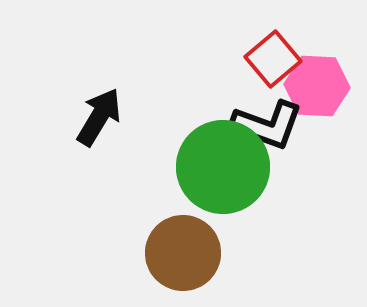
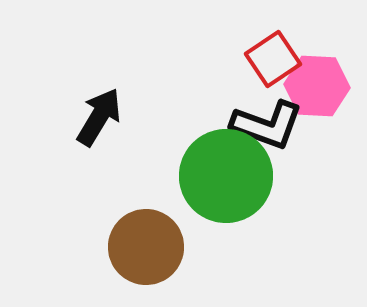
red square: rotated 6 degrees clockwise
green circle: moved 3 px right, 9 px down
brown circle: moved 37 px left, 6 px up
